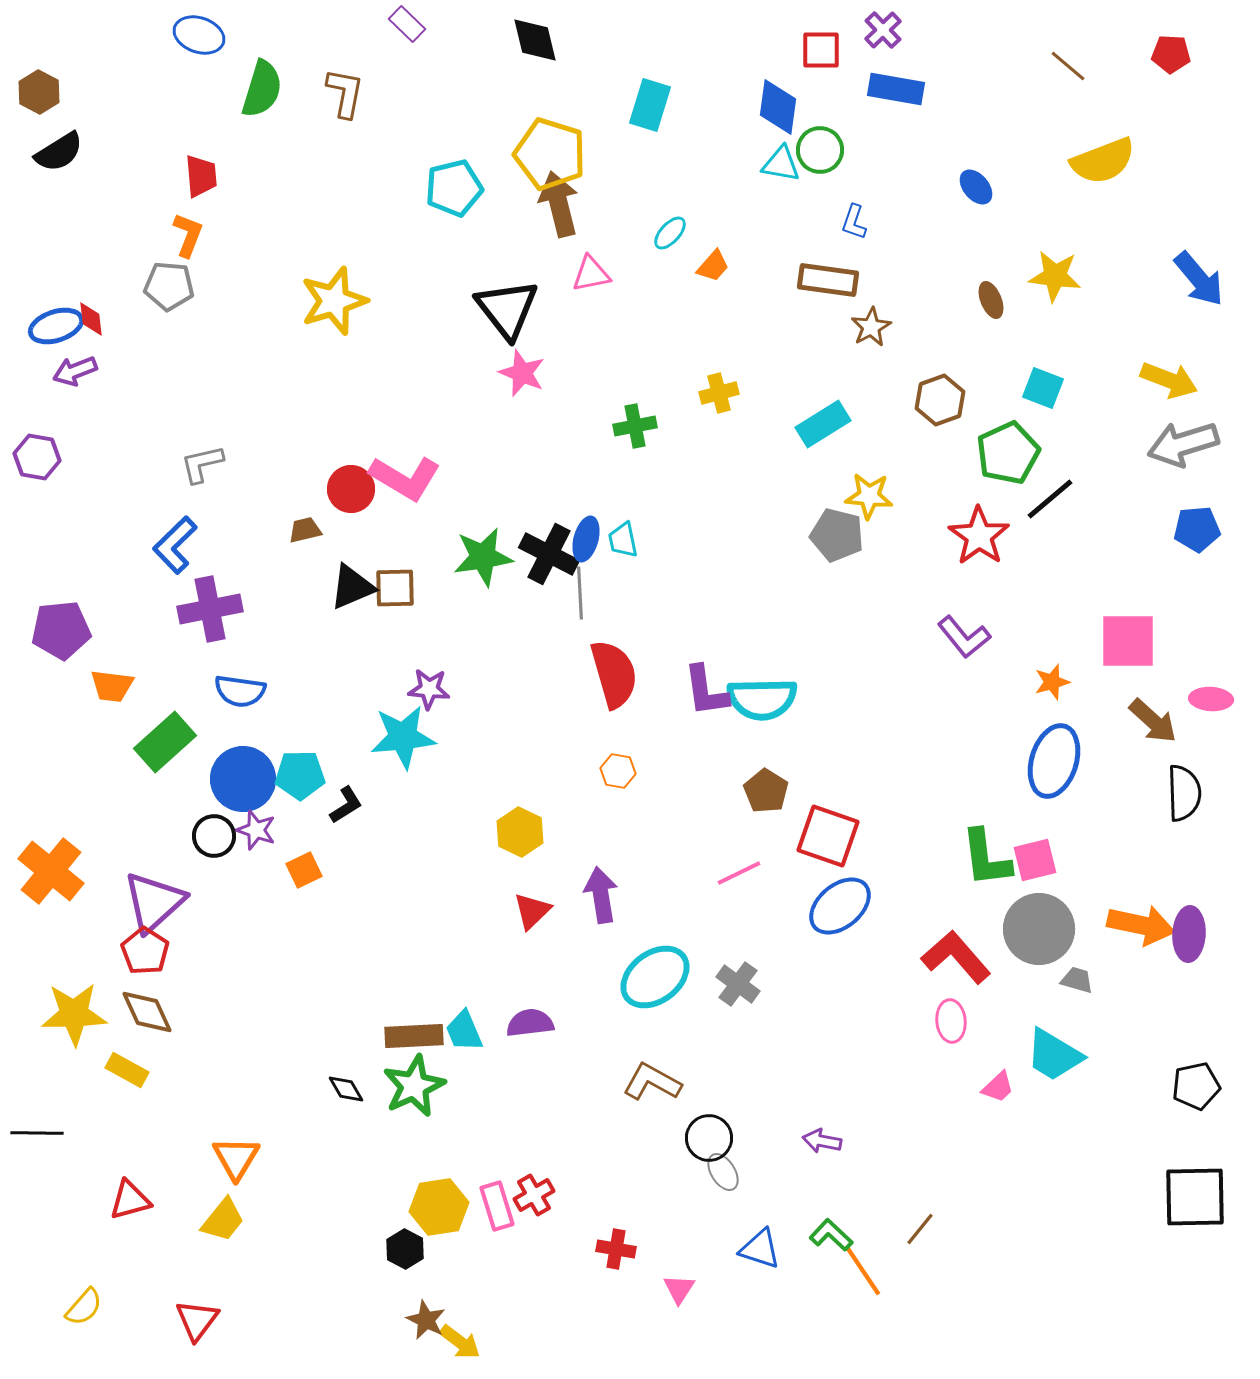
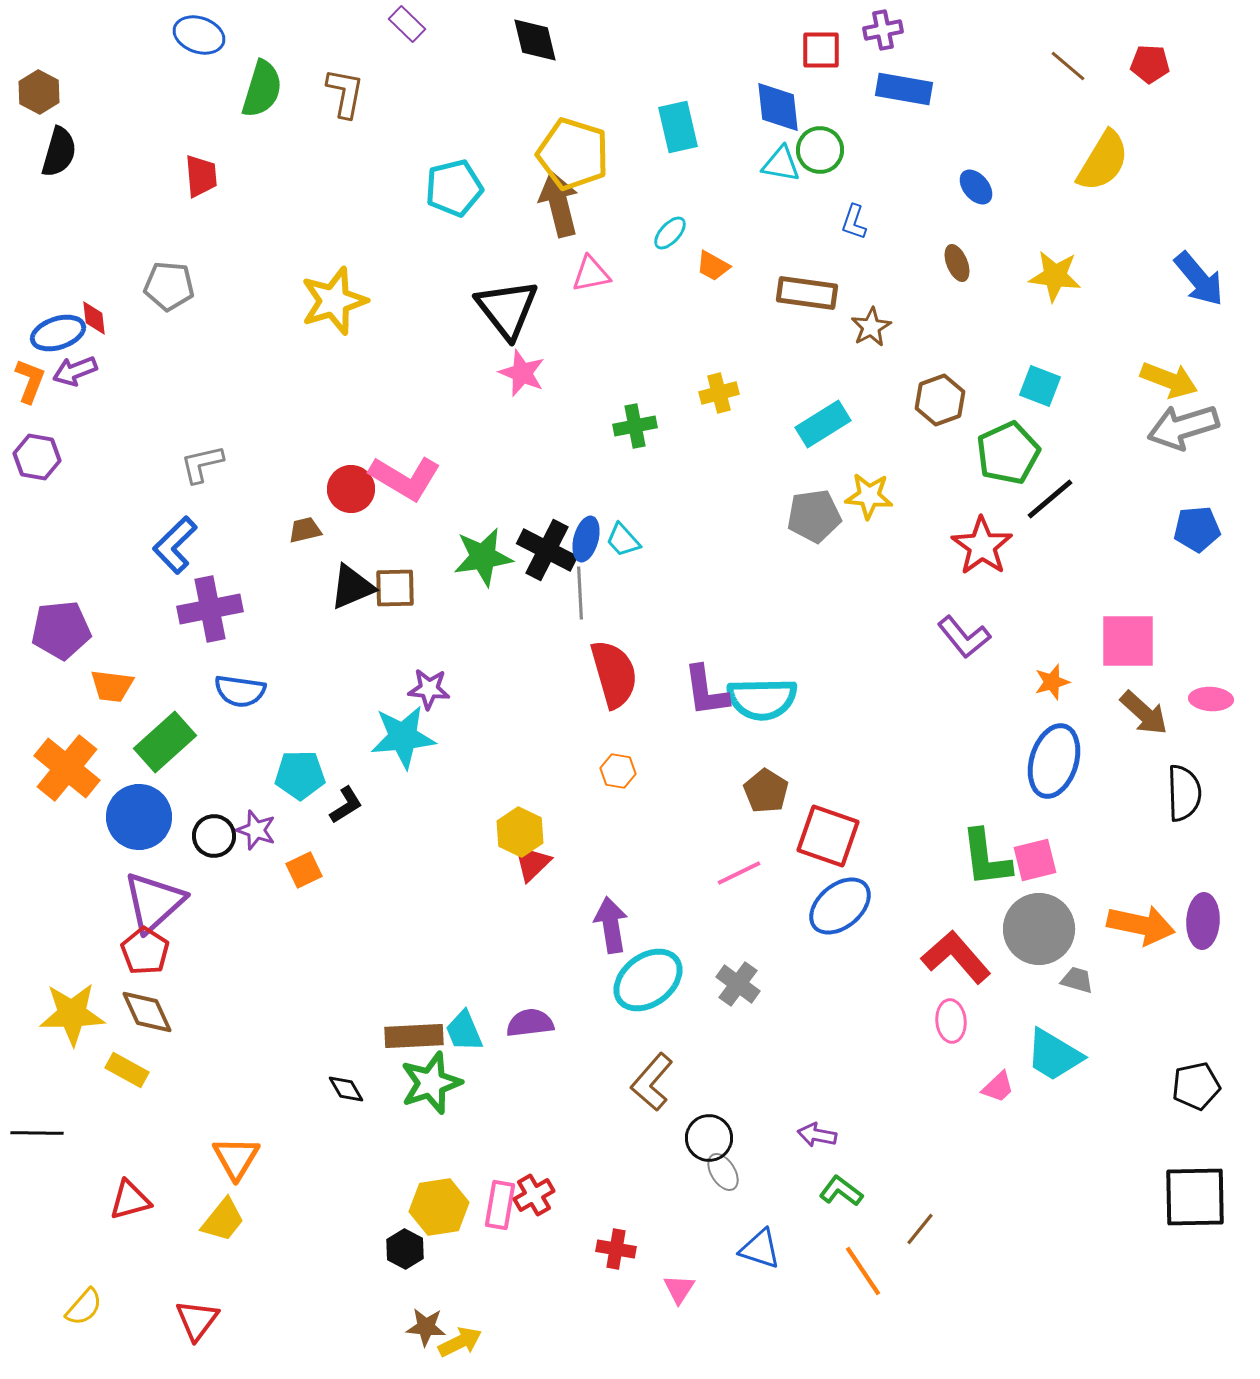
purple cross at (883, 30): rotated 33 degrees clockwise
red pentagon at (1171, 54): moved 21 px left, 10 px down
blue rectangle at (896, 89): moved 8 px right
cyan rectangle at (650, 105): moved 28 px right, 22 px down; rotated 30 degrees counterclockwise
blue diamond at (778, 107): rotated 14 degrees counterclockwise
black semicircle at (59, 152): rotated 42 degrees counterclockwise
yellow pentagon at (550, 154): moved 23 px right
yellow semicircle at (1103, 161): rotated 38 degrees counterclockwise
orange L-shape at (188, 235): moved 158 px left, 146 px down
orange trapezoid at (713, 266): rotated 78 degrees clockwise
brown rectangle at (828, 280): moved 21 px left, 13 px down
brown ellipse at (991, 300): moved 34 px left, 37 px up
red diamond at (91, 319): moved 3 px right, 1 px up
blue ellipse at (56, 326): moved 2 px right, 7 px down
cyan square at (1043, 388): moved 3 px left, 2 px up
gray arrow at (1183, 444): moved 17 px up
gray pentagon at (837, 535): moved 23 px left, 19 px up; rotated 22 degrees counterclockwise
red star at (979, 536): moved 3 px right, 10 px down
cyan trapezoid at (623, 540): rotated 30 degrees counterclockwise
black cross at (549, 554): moved 2 px left, 4 px up
brown arrow at (1153, 721): moved 9 px left, 8 px up
blue circle at (243, 779): moved 104 px left, 38 px down
orange cross at (51, 871): moved 16 px right, 103 px up
purple arrow at (601, 895): moved 10 px right, 30 px down
red triangle at (532, 911): moved 48 px up
purple ellipse at (1189, 934): moved 14 px right, 13 px up
cyan ellipse at (655, 977): moved 7 px left, 3 px down
yellow star at (74, 1014): moved 2 px left
brown L-shape at (652, 1082): rotated 78 degrees counterclockwise
green star at (414, 1086): moved 17 px right, 3 px up; rotated 6 degrees clockwise
purple arrow at (822, 1141): moved 5 px left, 6 px up
pink rectangle at (497, 1206): moved 3 px right, 1 px up; rotated 27 degrees clockwise
green L-shape at (831, 1235): moved 10 px right, 44 px up; rotated 6 degrees counterclockwise
brown star at (426, 1320): moved 7 px down; rotated 21 degrees counterclockwise
yellow arrow at (460, 1342): rotated 63 degrees counterclockwise
